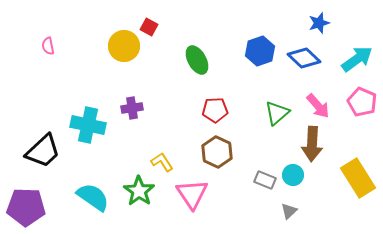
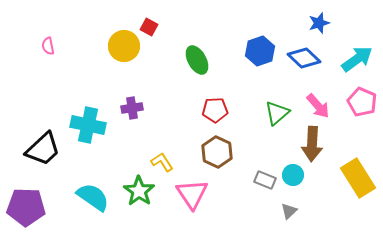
black trapezoid: moved 2 px up
